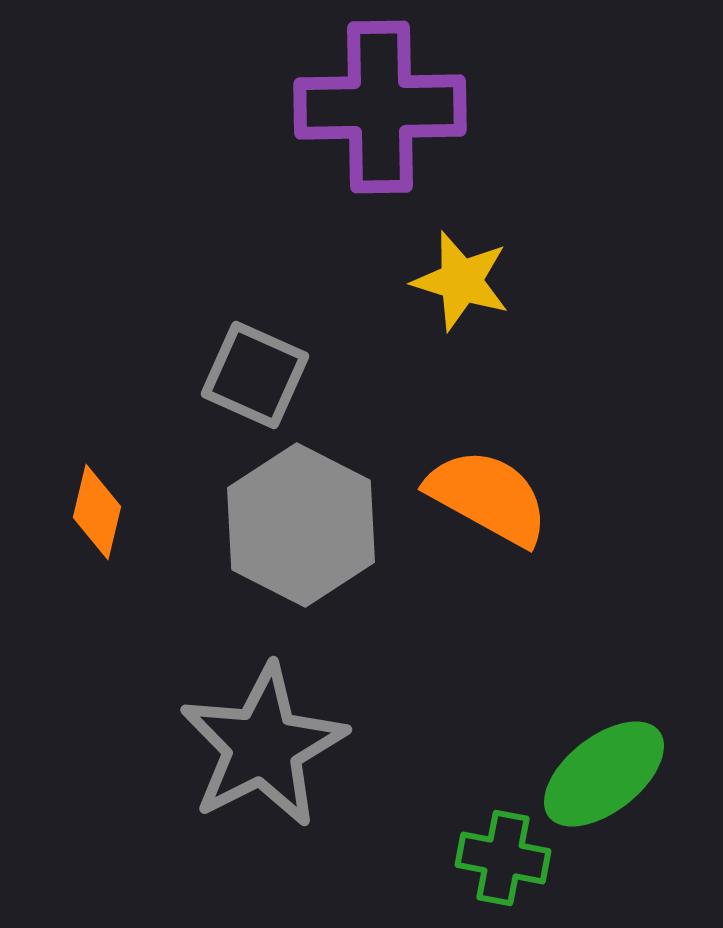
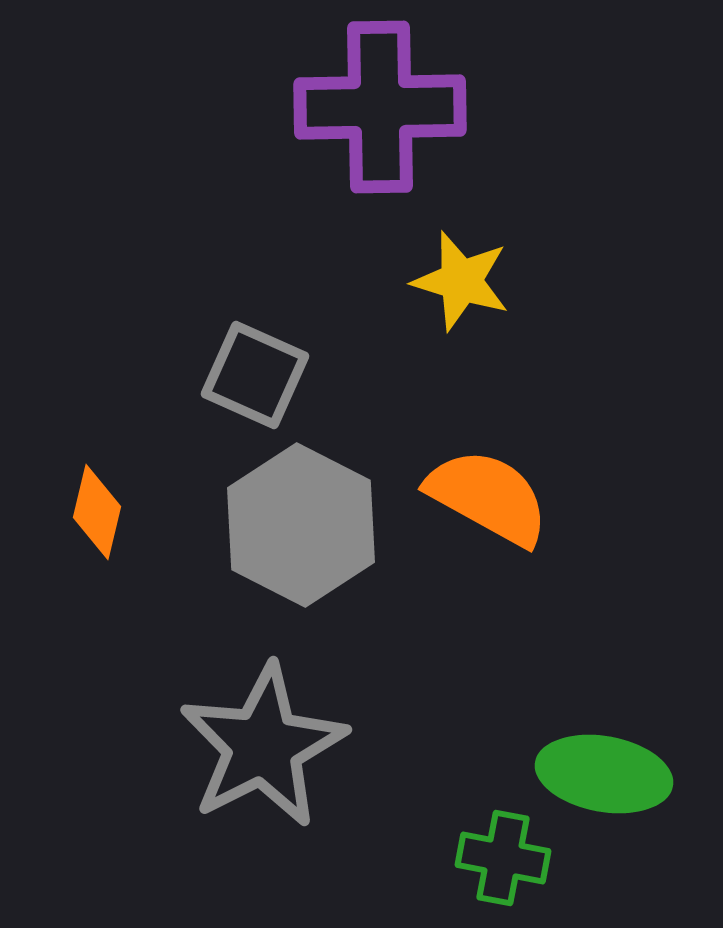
green ellipse: rotated 48 degrees clockwise
